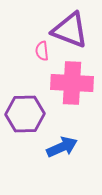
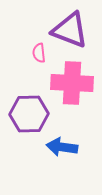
pink semicircle: moved 3 px left, 2 px down
purple hexagon: moved 4 px right
blue arrow: rotated 148 degrees counterclockwise
